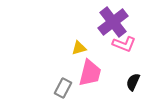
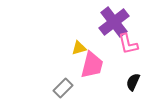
purple cross: moved 1 px right
pink L-shape: moved 4 px right; rotated 55 degrees clockwise
pink trapezoid: moved 2 px right, 8 px up
gray rectangle: rotated 18 degrees clockwise
